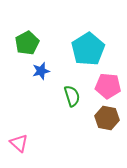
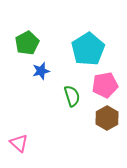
pink pentagon: moved 3 px left, 1 px up; rotated 15 degrees counterclockwise
brown hexagon: rotated 20 degrees clockwise
